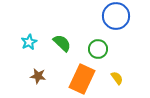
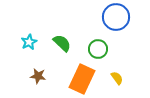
blue circle: moved 1 px down
